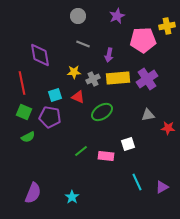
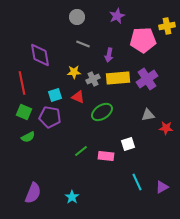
gray circle: moved 1 px left, 1 px down
red star: moved 2 px left
